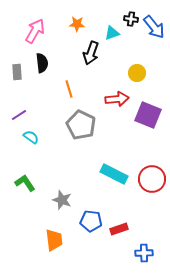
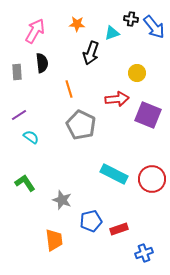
blue pentagon: rotated 20 degrees counterclockwise
blue cross: rotated 18 degrees counterclockwise
